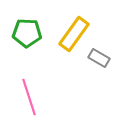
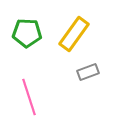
gray rectangle: moved 11 px left, 14 px down; rotated 50 degrees counterclockwise
